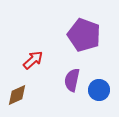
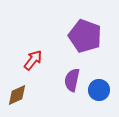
purple pentagon: moved 1 px right, 1 px down
red arrow: rotated 10 degrees counterclockwise
